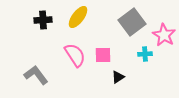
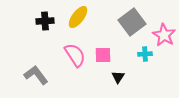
black cross: moved 2 px right, 1 px down
black triangle: rotated 24 degrees counterclockwise
